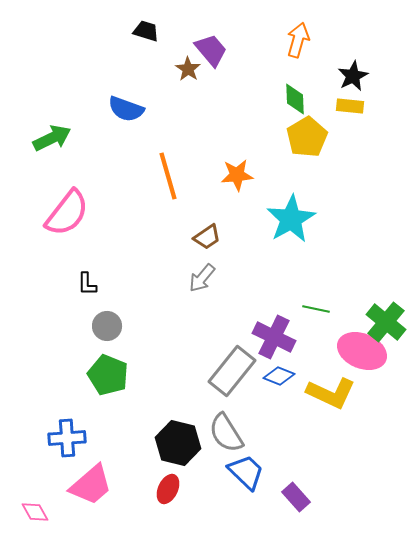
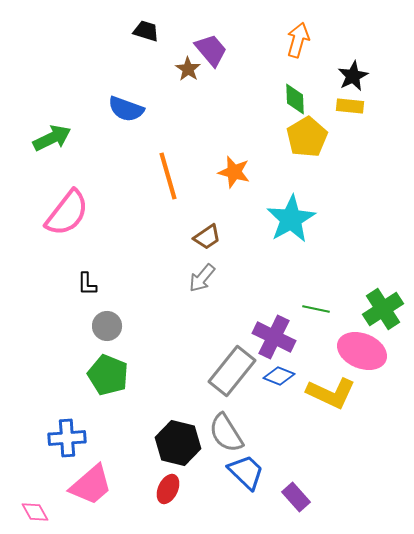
orange star: moved 3 px left, 3 px up; rotated 20 degrees clockwise
green cross: moved 3 px left, 13 px up; rotated 18 degrees clockwise
